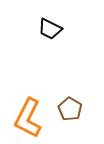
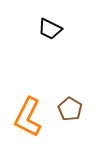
orange L-shape: moved 1 px up
